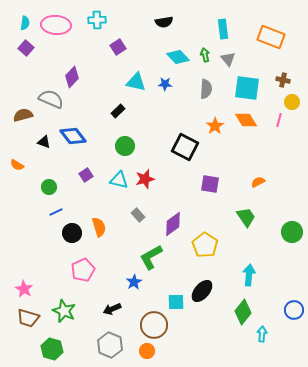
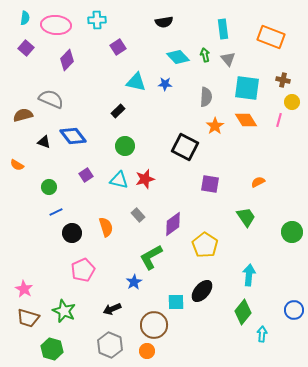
cyan semicircle at (25, 23): moved 5 px up
purple diamond at (72, 77): moved 5 px left, 17 px up
gray semicircle at (206, 89): moved 8 px down
orange semicircle at (99, 227): moved 7 px right
